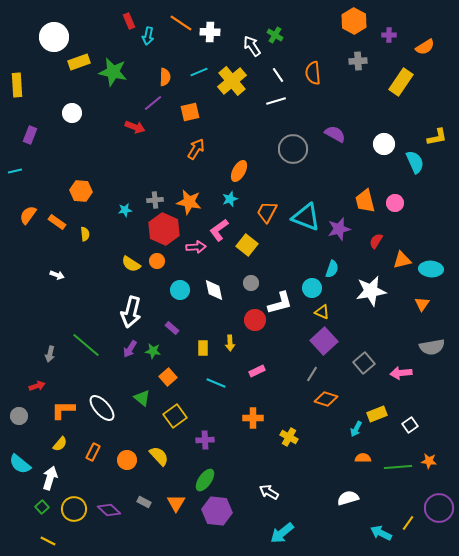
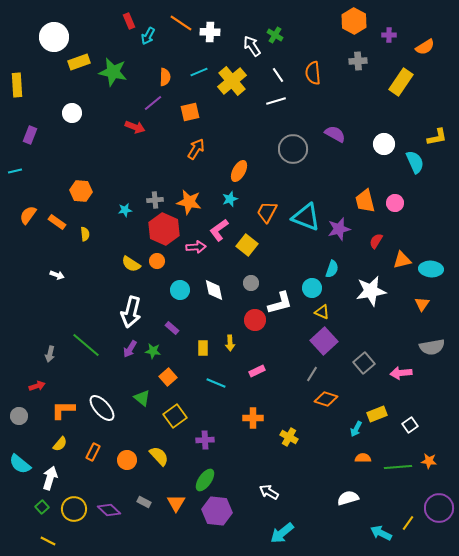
cyan arrow at (148, 36): rotated 18 degrees clockwise
